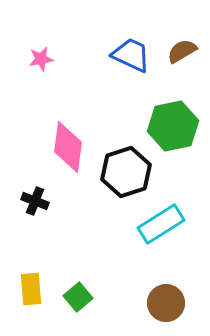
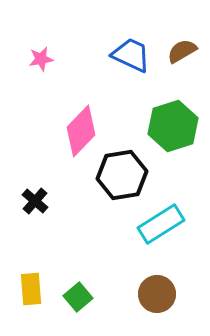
green hexagon: rotated 6 degrees counterclockwise
pink diamond: moved 13 px right, 16 px up; rotated 36 degrees clockwise
black hexagon: moved 4 px left, 3 px down; rotated 9 degrees clockwise
black cross: rotated 20 degrees clockwise
brown circle: moved 9 px left, 9 px up
